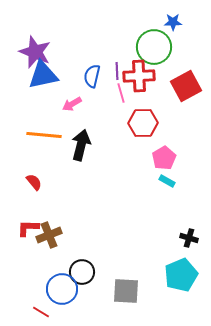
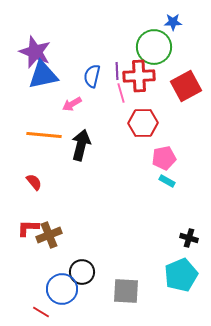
pink pentagon: rotated 20 degrees clockwise
